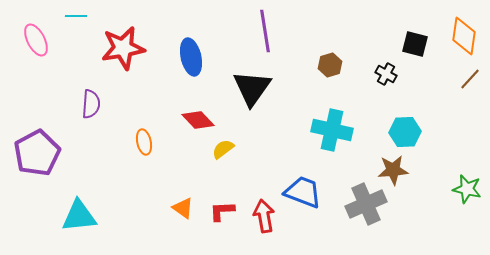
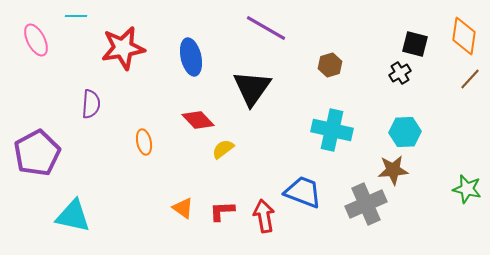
purple line: moved 1 px right, 3 px up; rotated 51 degrees counterclockwise
black cross: moved 14 px right, 1 px up; rotated 30 degrees clockwise
cyan triangle: moved 6 px left; rotated 18 degrees clockwise
